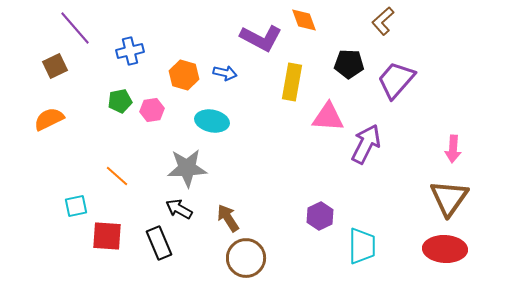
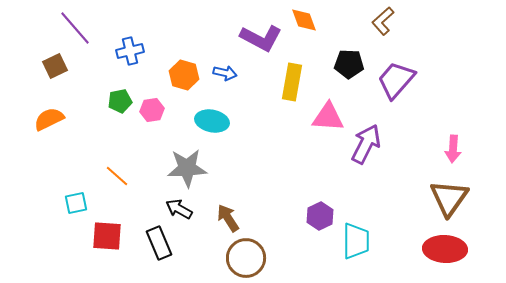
cyan square: moved 3 px up
cyan trapezoid: moved 6 px left, 5 px up
